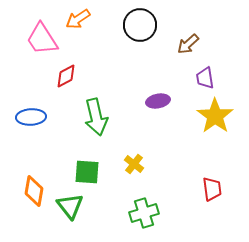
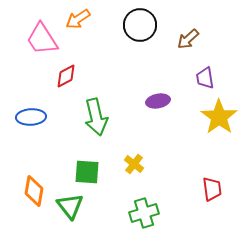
brown arrow: moved 5 px up
yellow star: moved 4 px right, 1 px down
